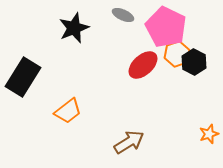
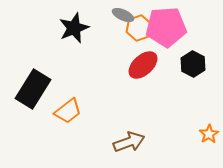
pink pentagon: rotated 30 degrees counterclockwise
orange hexagon: moved 38 px left, 26 px up
black hexagon: moved 1 px left, 2 px down
black rectangle: moved 10 px right, 12 px down
orange star: rotated 12 degrees counterclockwise
brown arrow: rotated 12 degrees clockwise
